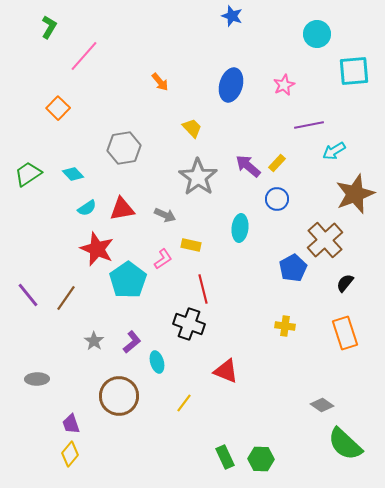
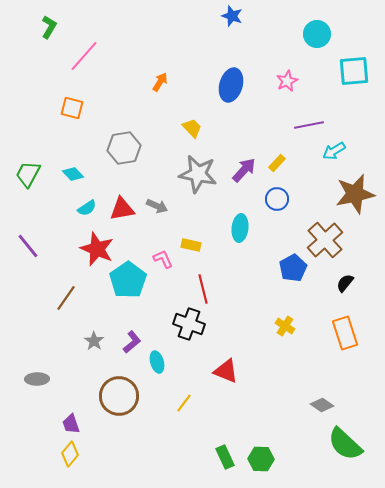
orange arrow at (160, 82): rotated 108 degrees counterclockwise
pink star at (284, 85): moved 3 px right, 4 px up
orange square at (58, 108): moved 14 px right; rotated 30 degrees counterclockwise
purple arrow at (248, 166): moved 4 px left, 4 px down; rotated 92 degrees clockwise
green trapezoid at (28, 174): rotated 28 degrees counterclockwise
gray star at (198, 177): moved 3 px up; rotated 24 degrees counterclockwise
brown star at (355, 194): rotated 9 degrees clockwise
gray arrow at (165, 215): moved 8 px left, 9 px up
pink L-shape at (163, 259): rotated 80 degrees counterclockwise
purple line at (28, 295): moved 49 px up
yellow cross at (285, 326): rotated 24 degrees clockwise
